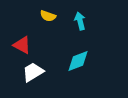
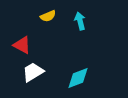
yellow semicircle: rotated 42 degrees counterclockwise
cyan diamond: moved 17 px down
